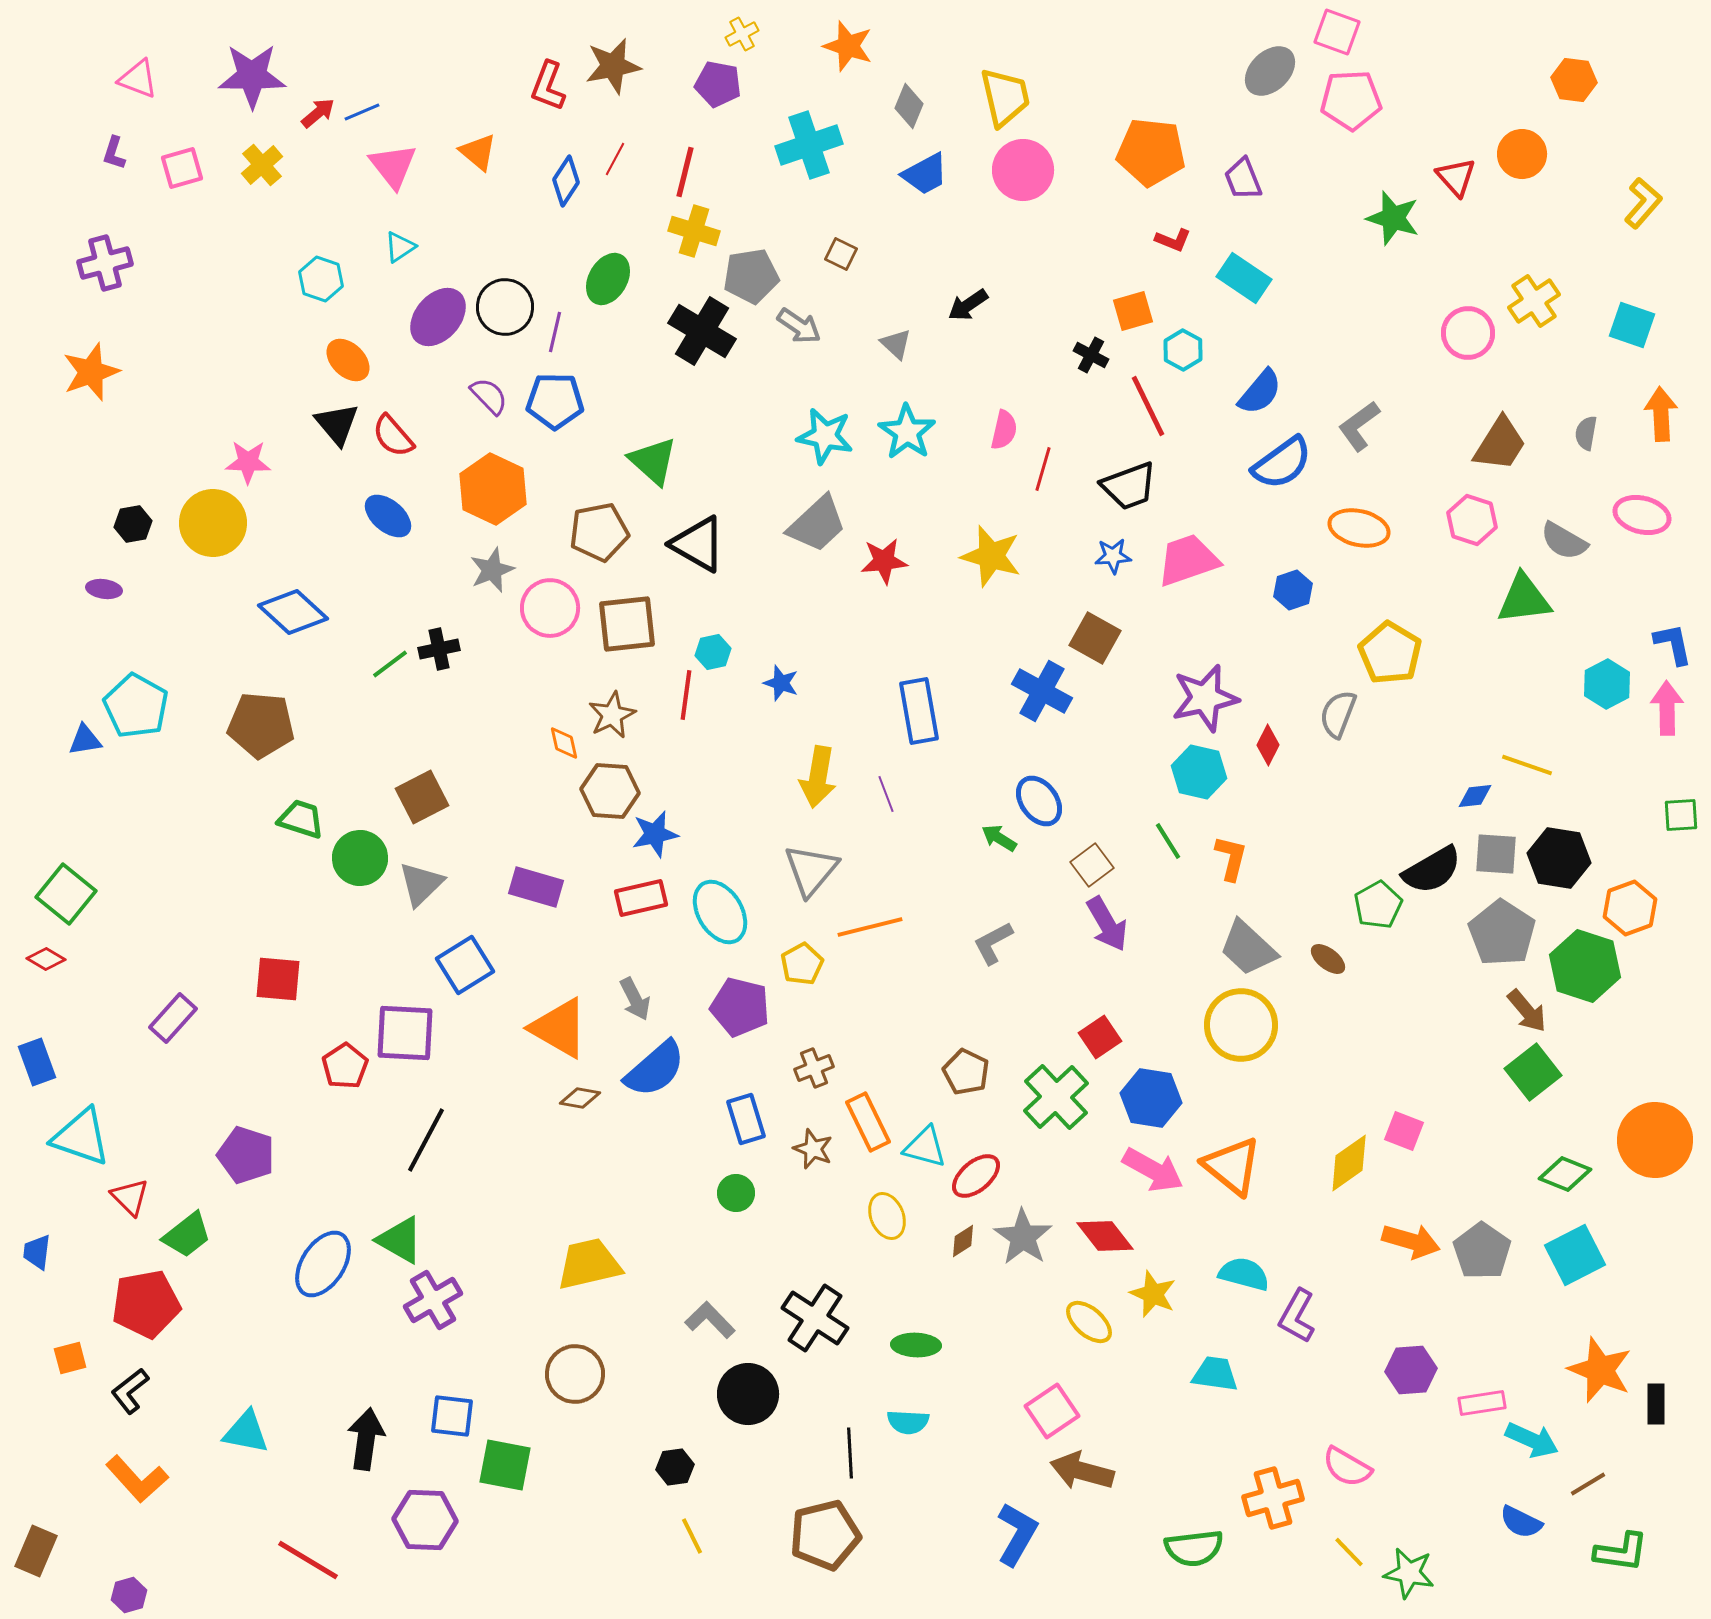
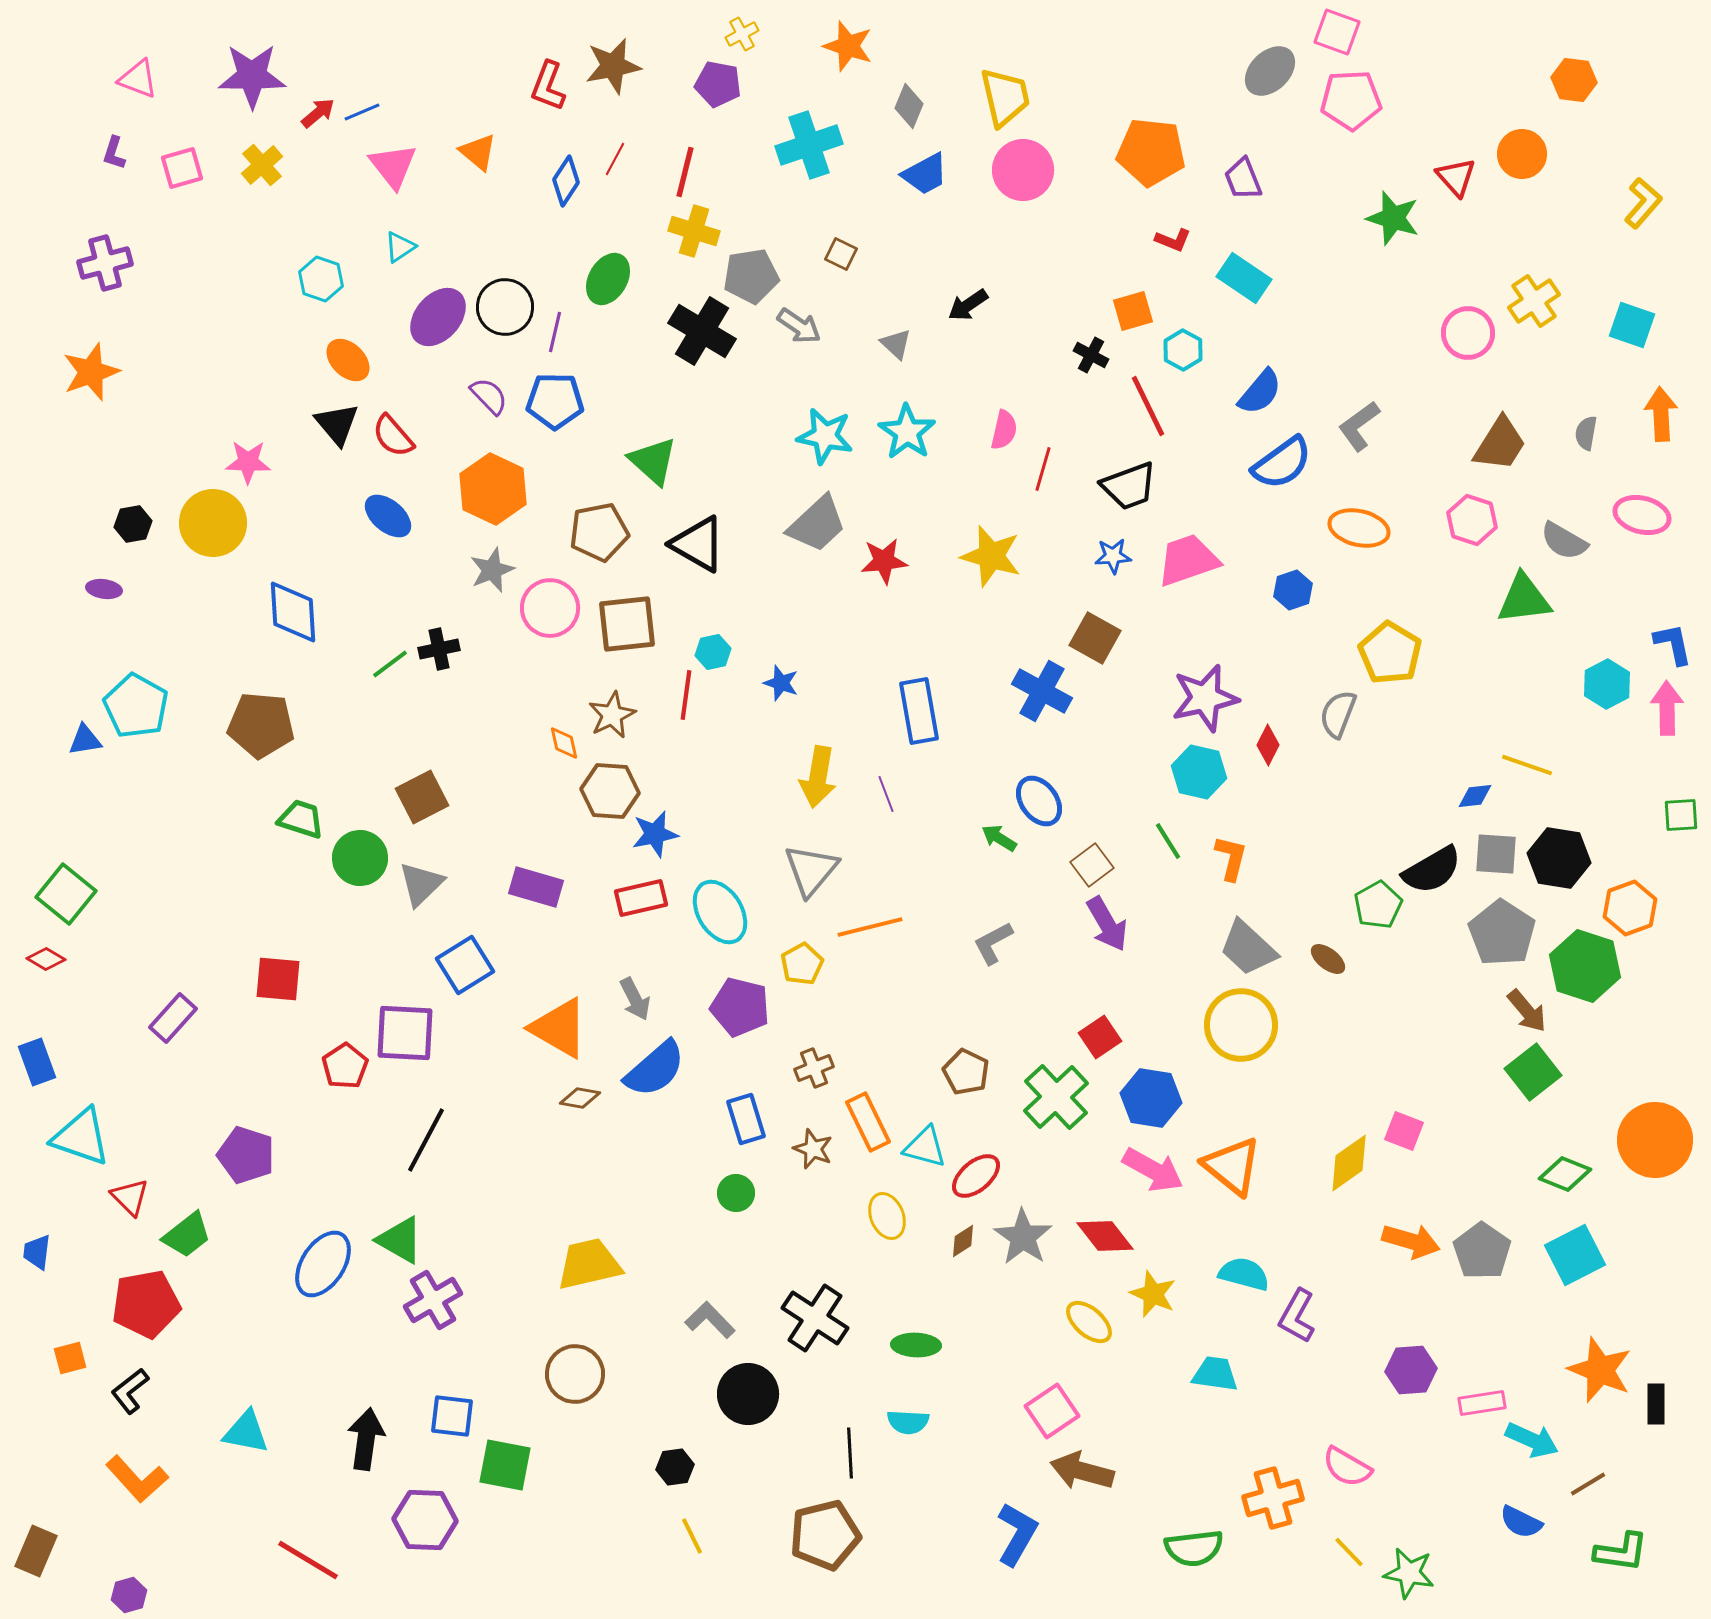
blue diamond at (293, 612): rotated 44 degrees clockwise
